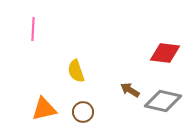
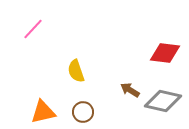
pink line: rotated 40 degrees clockwise
orange triangle: moved 1 px left, 3 px down
